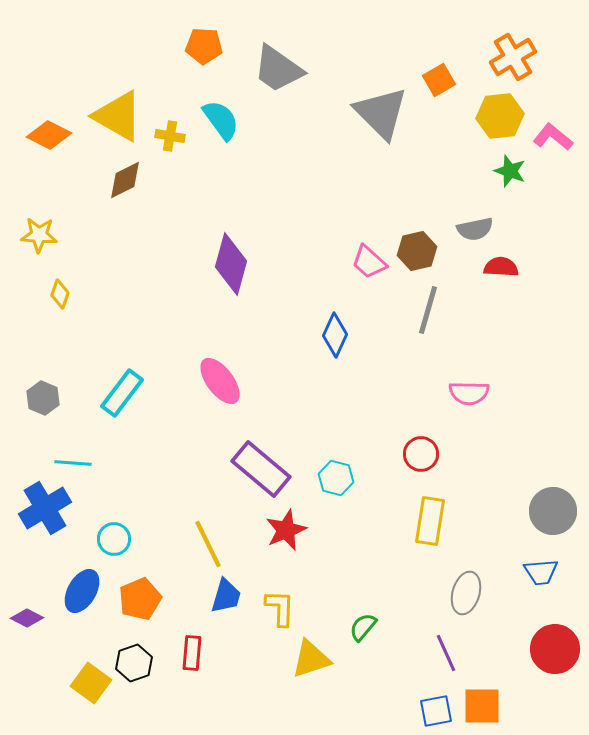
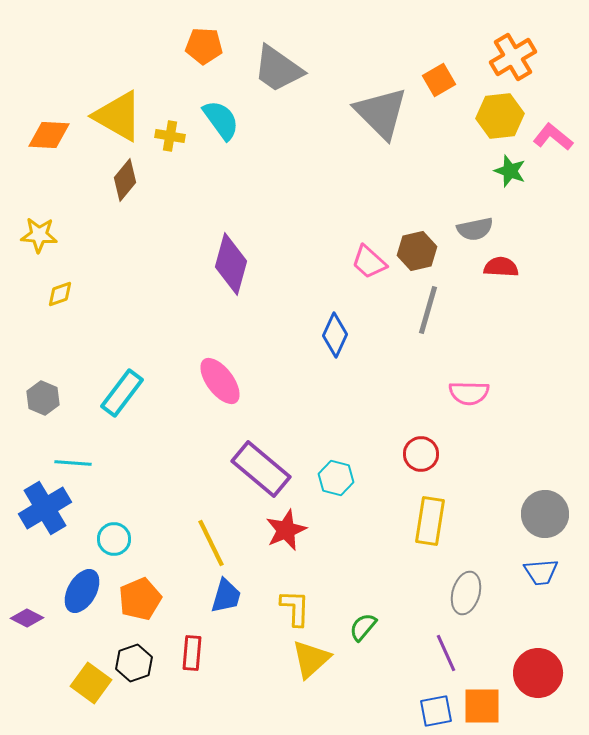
orange diamond at (49, 135): rotated 24 degrees counterclockwise
brown diamond at (125, 180): rotated 24 degrees counterclockwise
yellow diamond at (60, 294): rotated 52 degrees clockwise
gray circle at (553, 511): moved 8 px left, 3 px down
yellow line at (208, 544): moved 3 px right, 1 px up
yellow L-shape at (280, 608): moved 15 px right
red circle at (555, 649): moved 17 px left, 24 px down
yellow triangle at (311, 659): rotated 24 degrees counterclockwise
